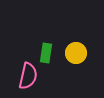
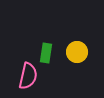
yellow circle: moved 1 px right, 1 px up
